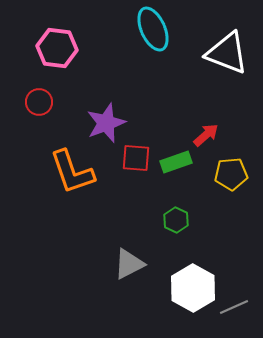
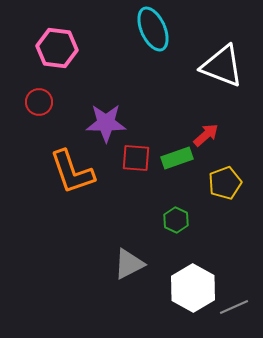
white triangle: moved 5 px left, 13 px down
purple star: rotated 21 degrees clockwise
green rectangle: moved 1 px right, 4 px up
yellow pentagon: moved 6 px left, 9 px down; rotated 16 degrees counterclockwise
